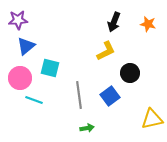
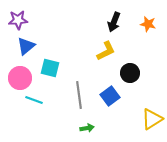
yellow triangle: rotated 20 degrees counterclockwise
